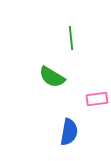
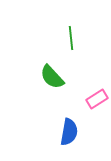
green semicircle: rotated 16 degrees clockwise
pink rectangle: rotated 25 degrees counterclockwise
